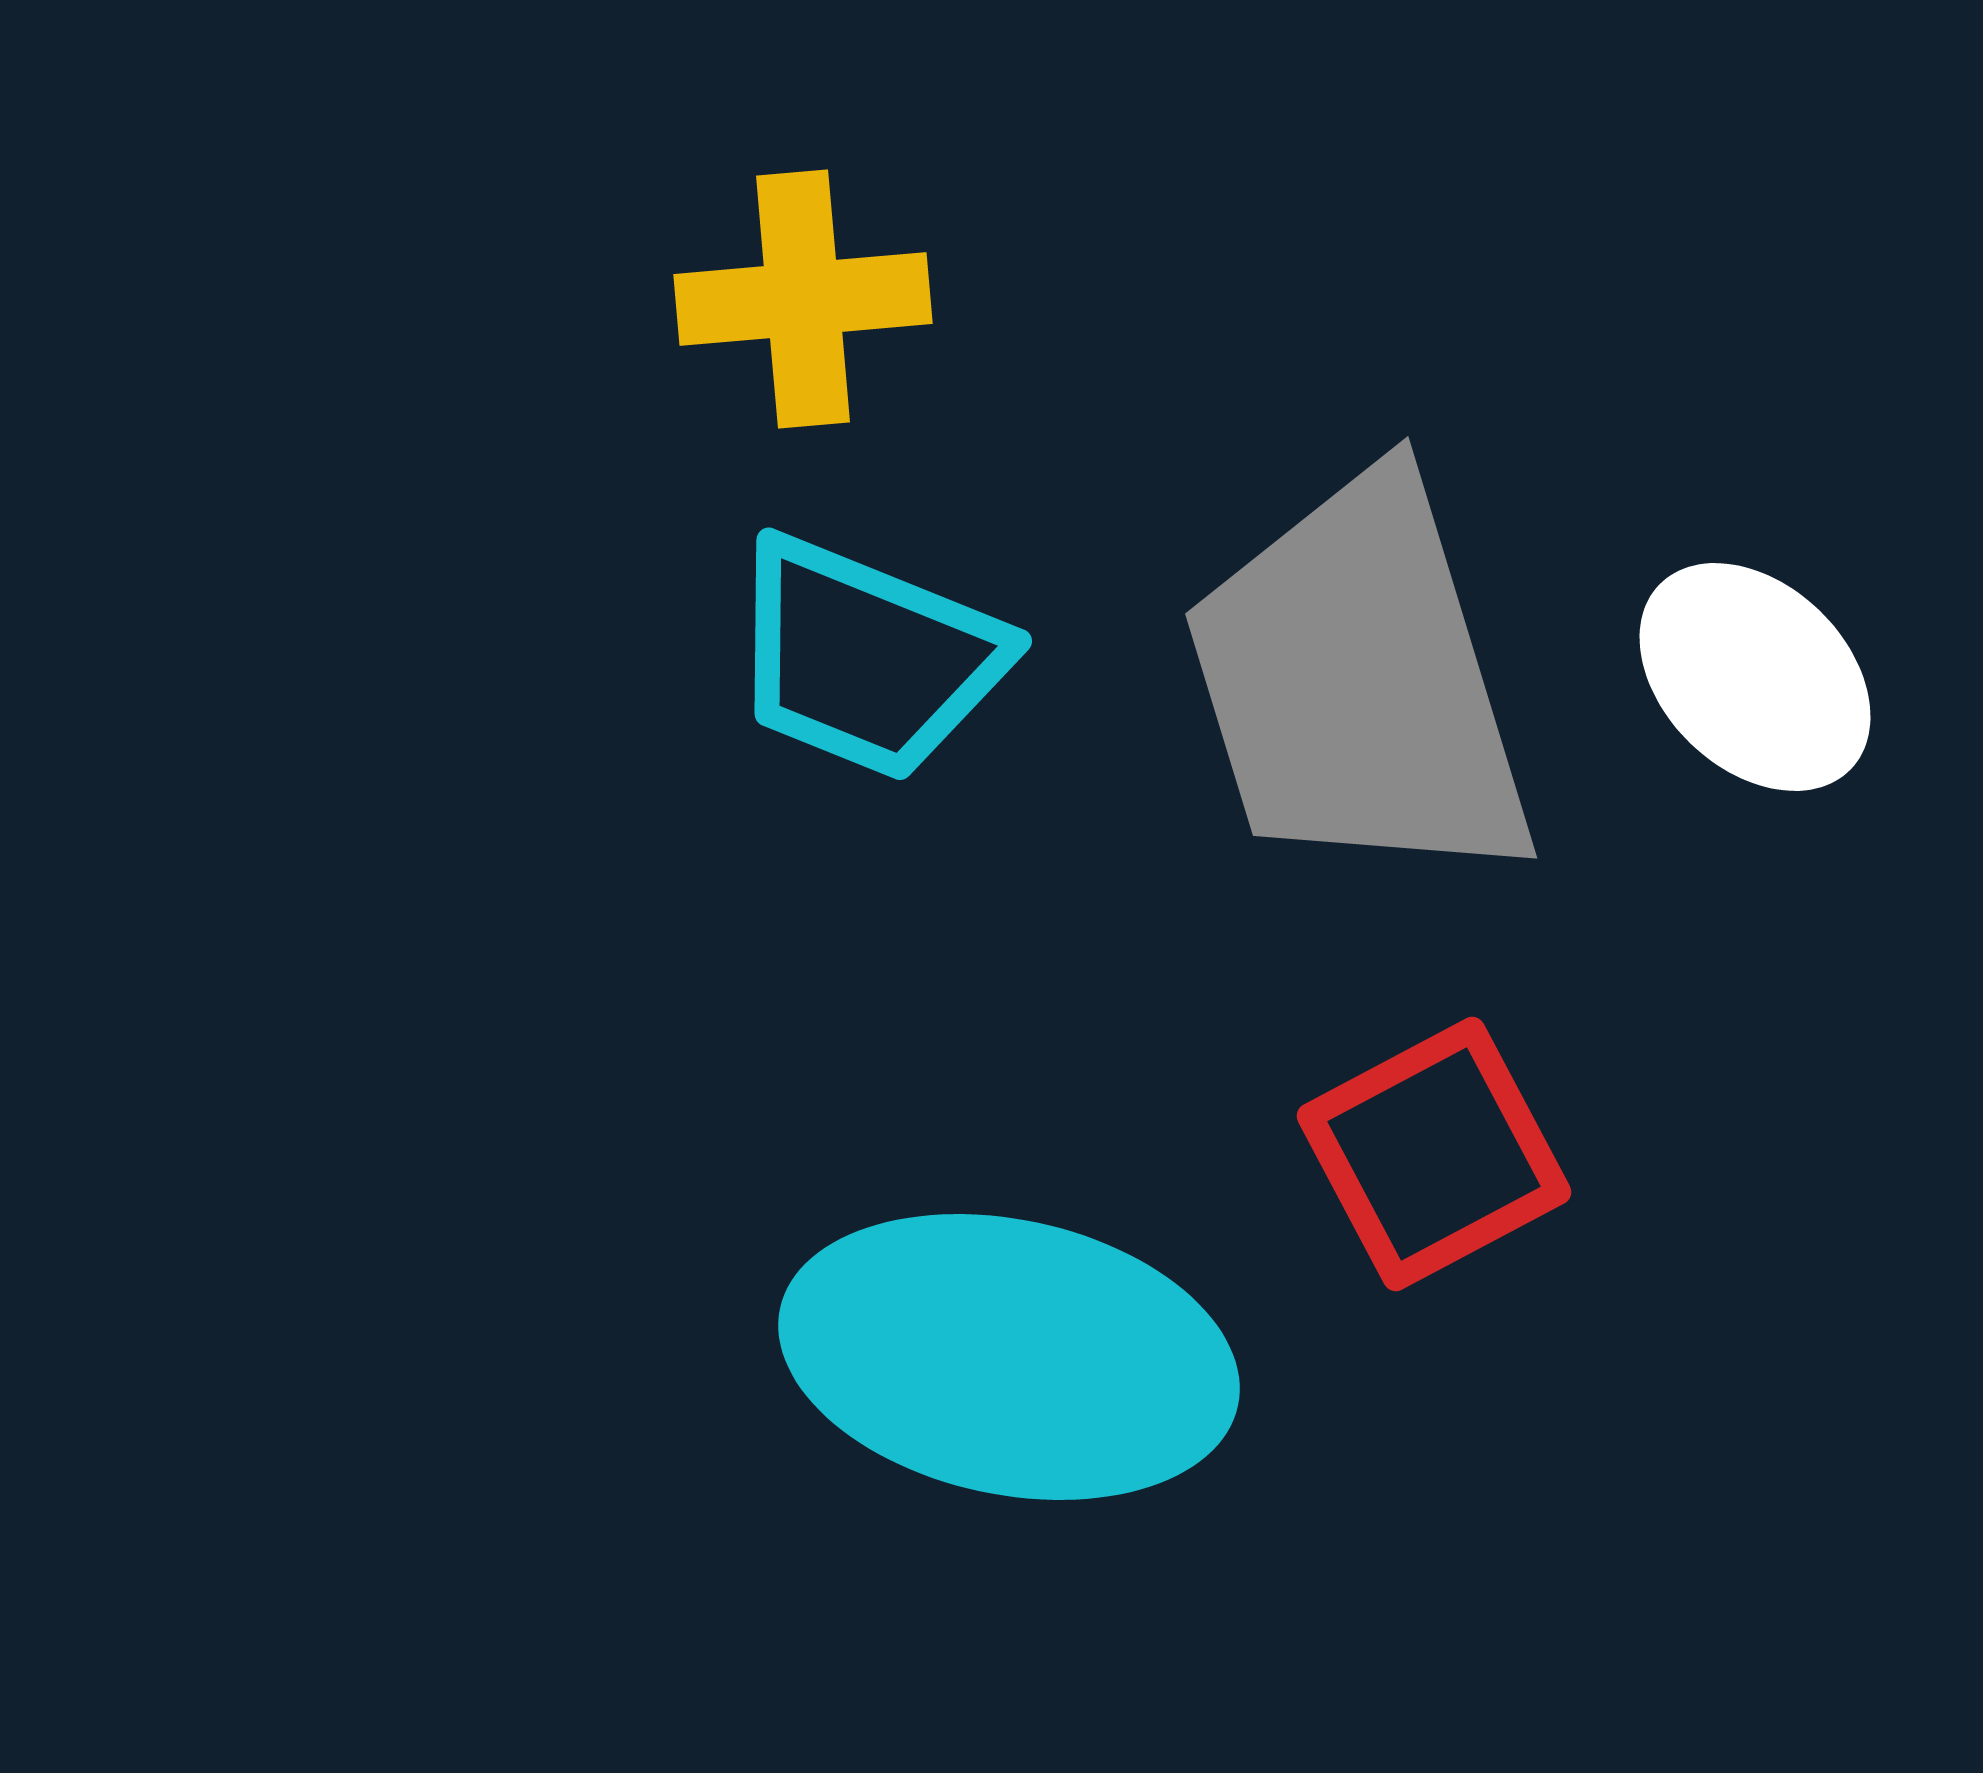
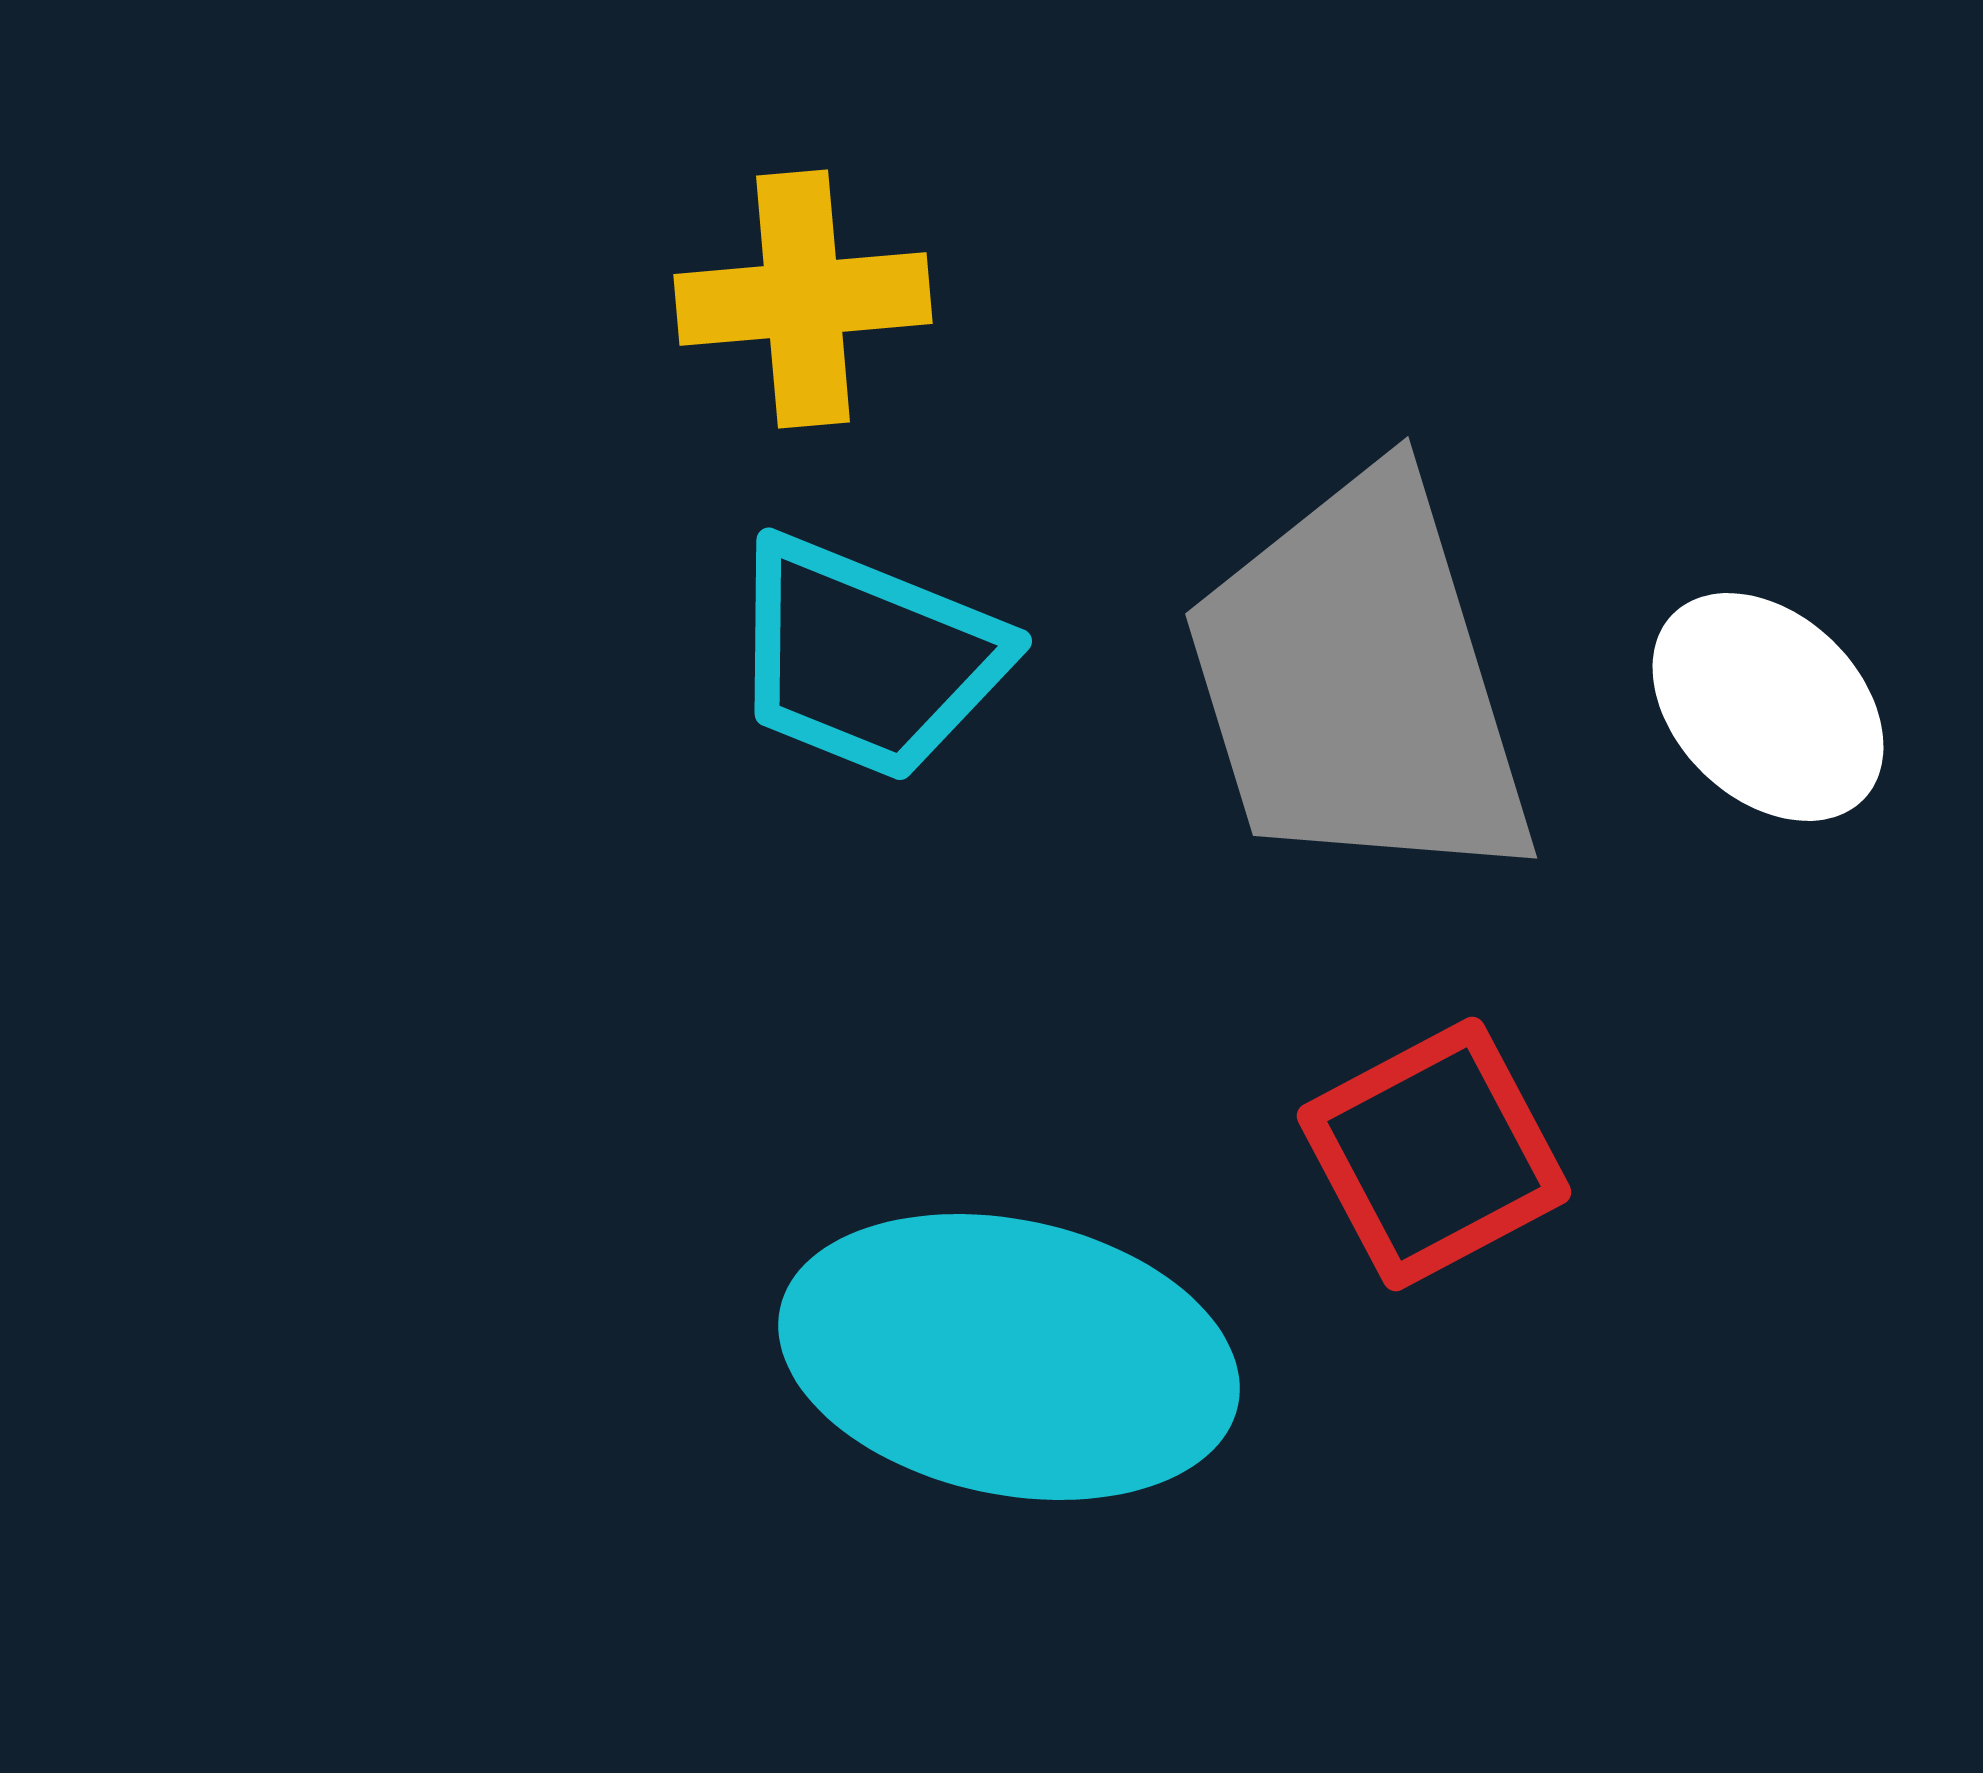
white ellipse: moved 13 px right, 30 px down
